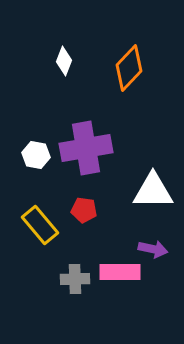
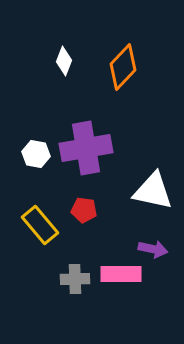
orange diamond: moved 6 px left, 1 px up
white hexagon: moved 1 px up
white triangle: rotated 12 degrees clockwise
pink rectangle: moved 1 px right, 2 px down
